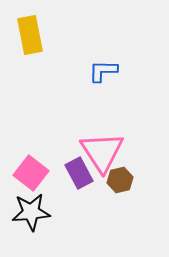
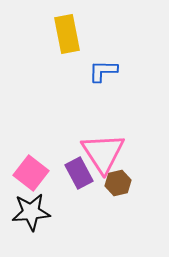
yellow rectangle: moved 37 px right, 1 px up
pink triangle: moved 1 px right, 1 px down
brown hexagon: moved 2 px left, 3 px down
